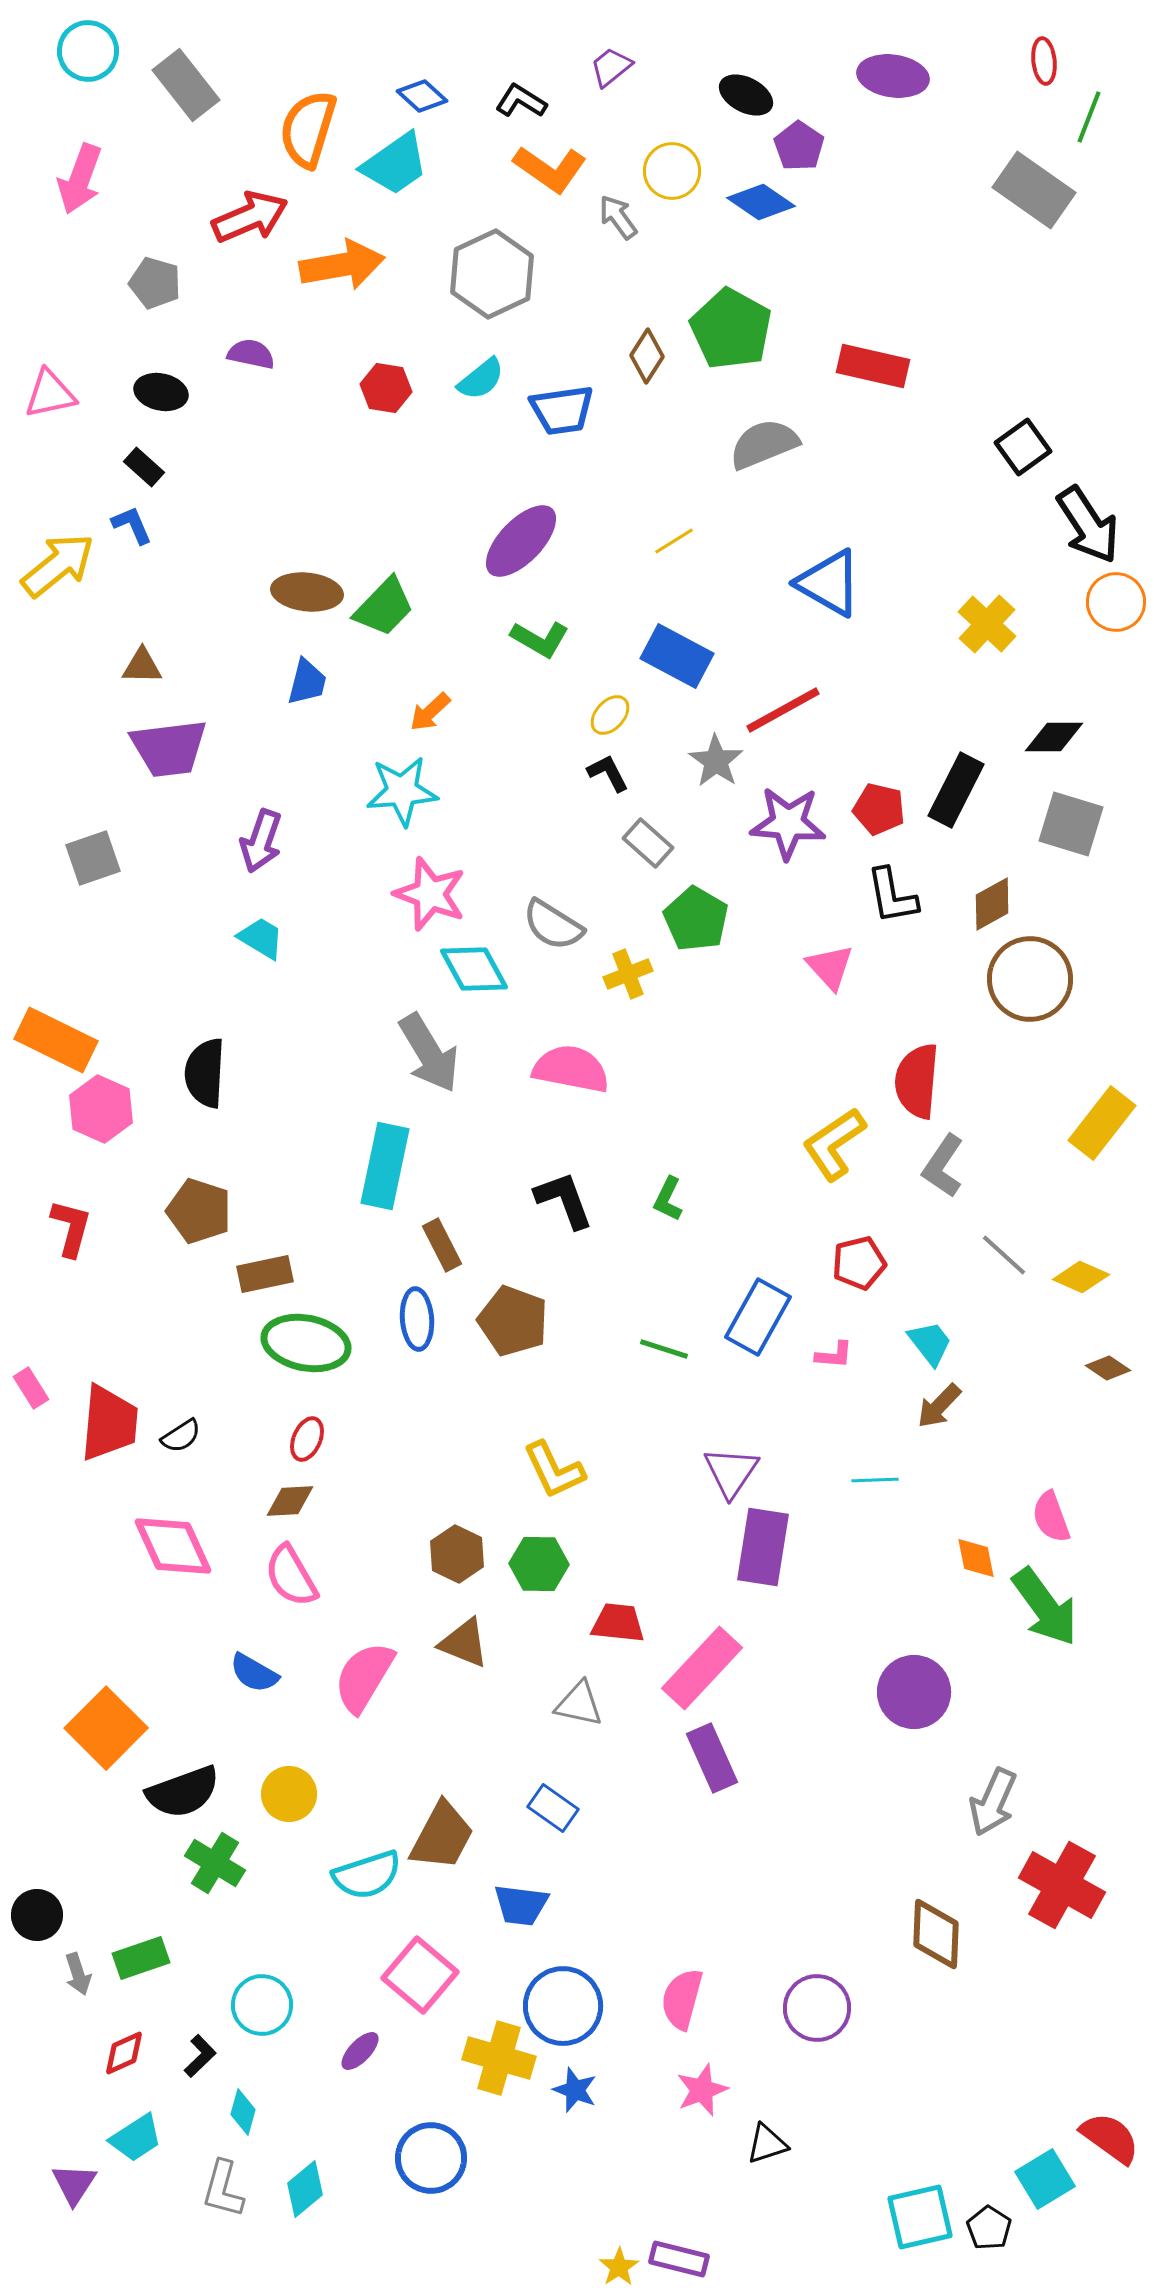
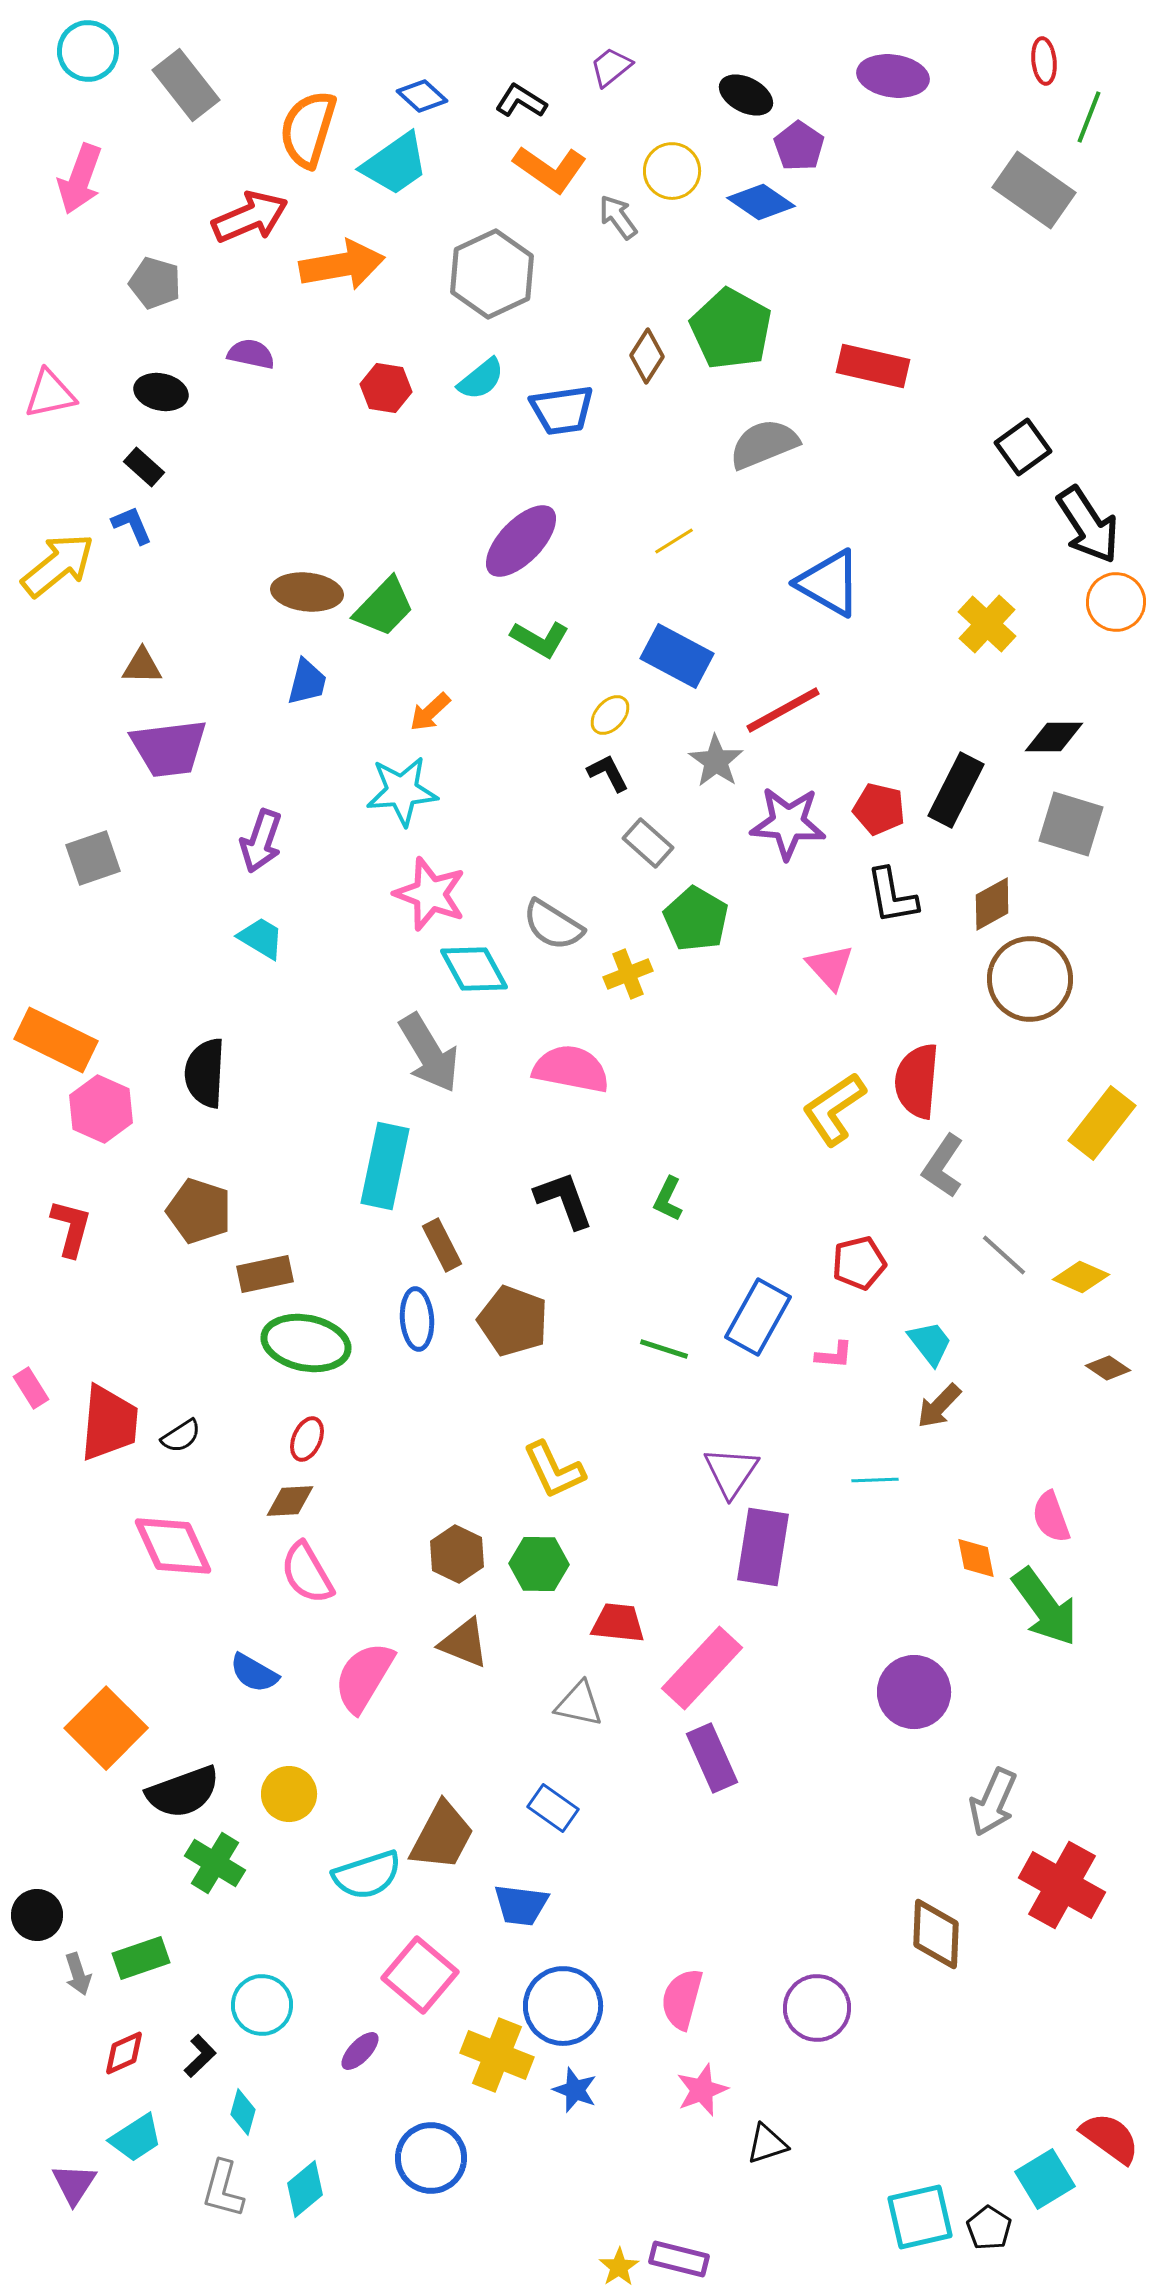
yellow L-shape at (834, 1144): moved 35 px up
pink semicircle at (291, 1576): moved 16 px right, 3 px up
yellow cross at (499, 2058): moved 2 px left, 3 px up; rotated 6 degrees clockwise
